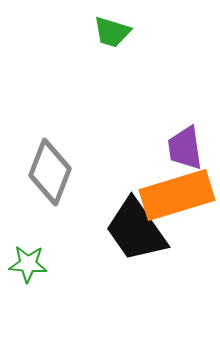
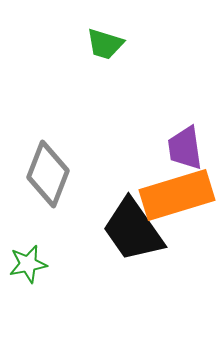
green trapezoid: moved 7 px left, 12 px down
gray diamond: moved 2 px left, 2 px down
black trapezoid: moved 3 px left
green star: rotated 15 degrees counterclockwise
